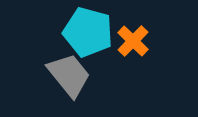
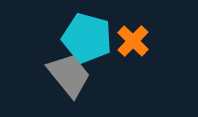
cyan pentagon: moved 1 px left, 6 px down
